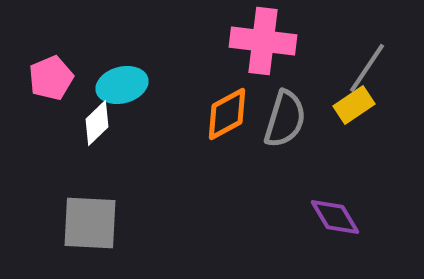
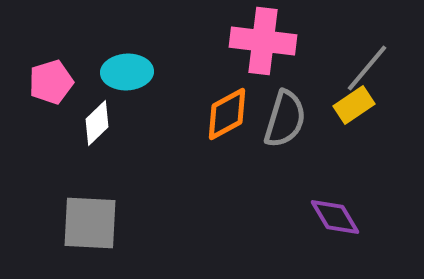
gray line: rotated 6 degrees clockwise
pink pentagon: moved 4 px down; rotated 6 degrees clockwise
cyan ellipse: moved 5 px right, 13 px up; rotated 12 degrees clockwise
